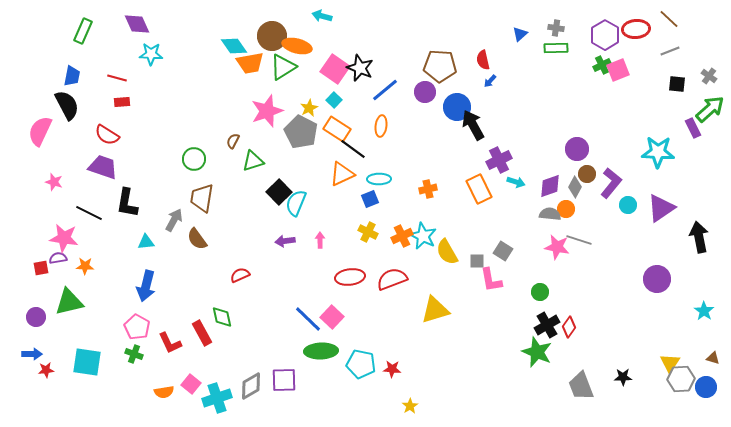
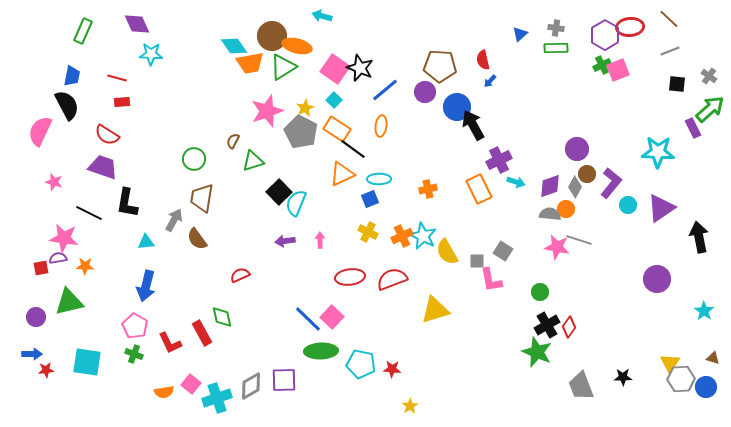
red ellipse at (636, 29): moved 6 px left, 2 px up
yellow star at (309, 108): moved 4 px left
pink pentagon at (137, 327): moved 2 px left, 1 px up
